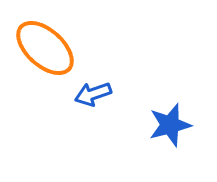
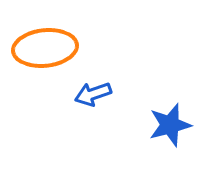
orange ellipse: rotated 48 degrees counterclockwise
